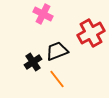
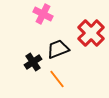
red cross: rotated 16 degrees counterclockwise
black trapezoid: moved 1 px right, 2 px up
